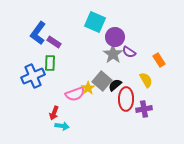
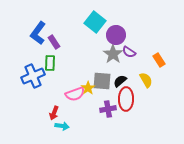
cyan square: rotated 15 degrees clockwise
purple circle: moved 1 px right, 2 px up
purple rectangle: rotated 24 degrees clockwise
gray square: rotated 36 degrees counterclockwise
black semicircle: moved 5 px right, 4 px up
purple cross: moved 36 px left
